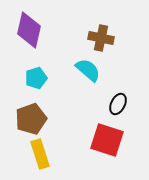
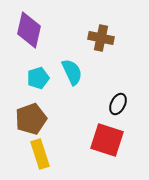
cyan semicircle: moved 16 px left, 2 px down; rotated 24 degrees clockwise
cyan pentagon: moved 2 px right
